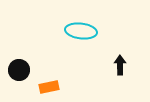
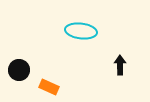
orange rectangle: rotated 36 degrees clockwise
